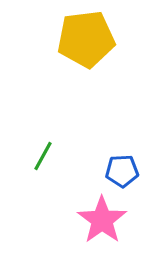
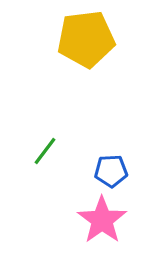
green line: moved 2 px right, 5 px up; rotated 8 degrees clockwise
blue pentagon: moved 11 px left
